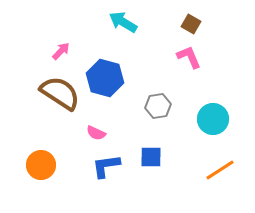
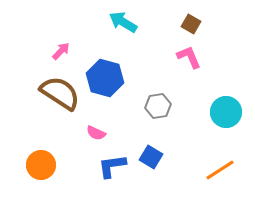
cyan circle: moved 13 px right, 7 px up
blue square: rotated 30 degrees clockwise
blue L-shape: moved 6 px right
